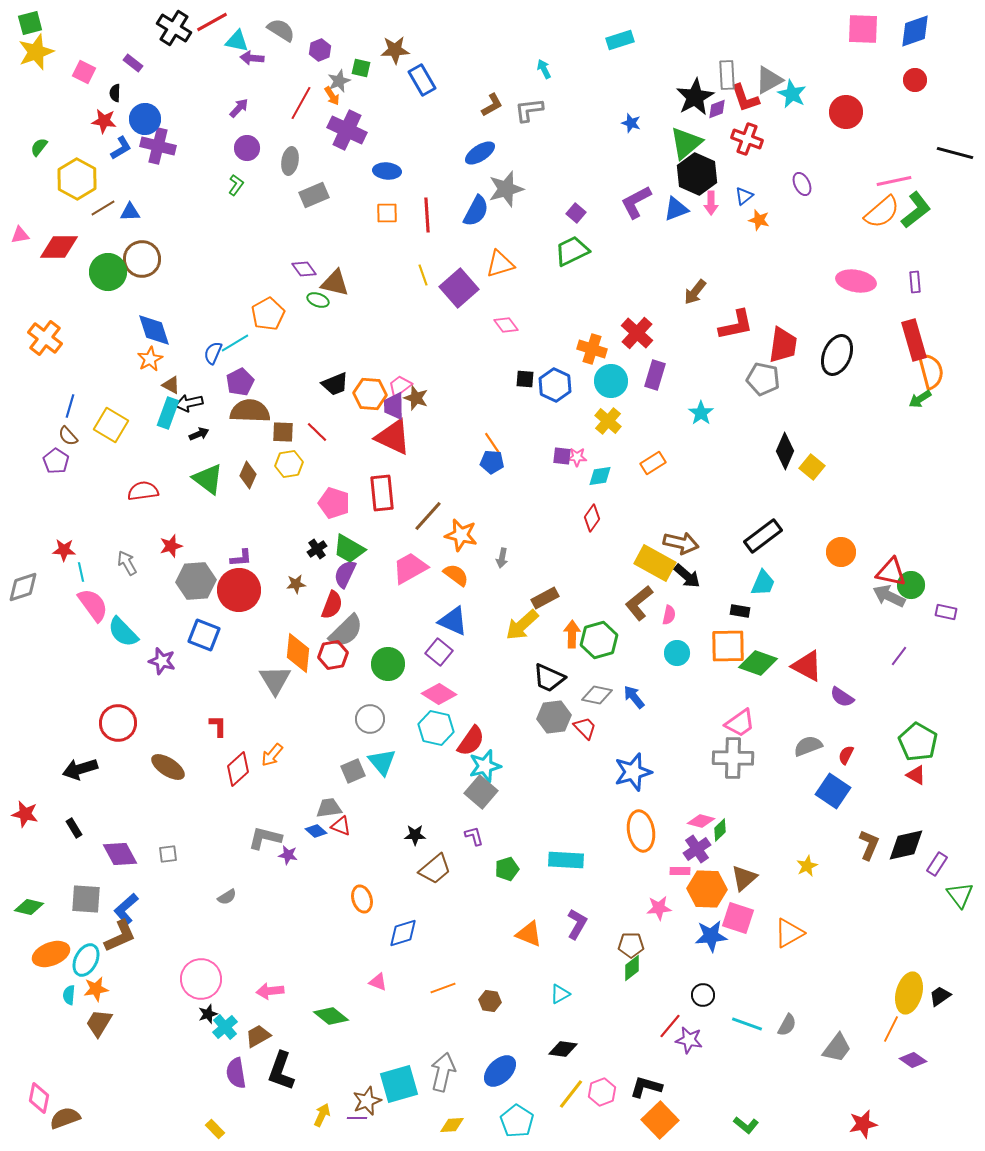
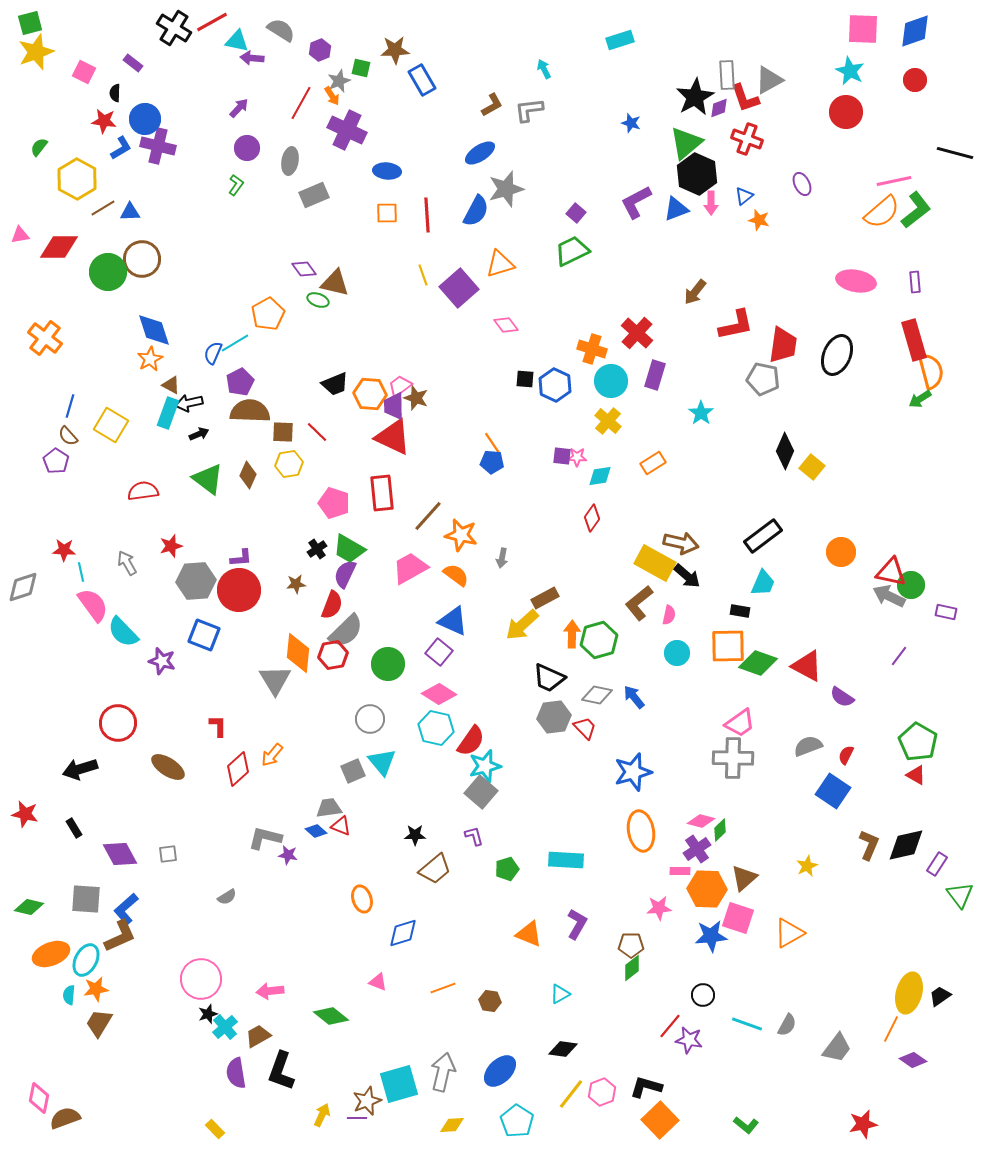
cyan star at (792, 94): moved 58 px right, 23 px up
purple diamond at (717, 109): moved 2 px right, 1 px up
